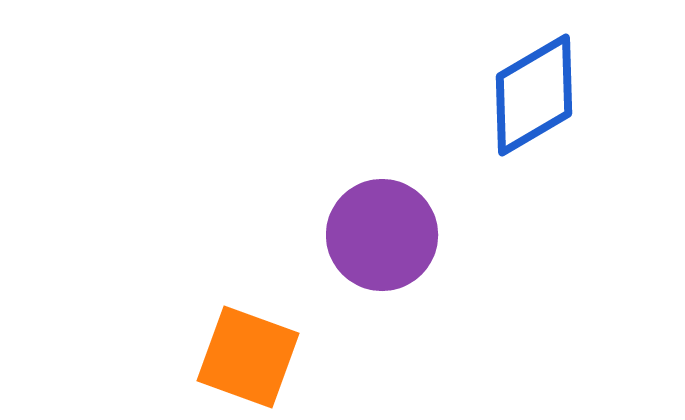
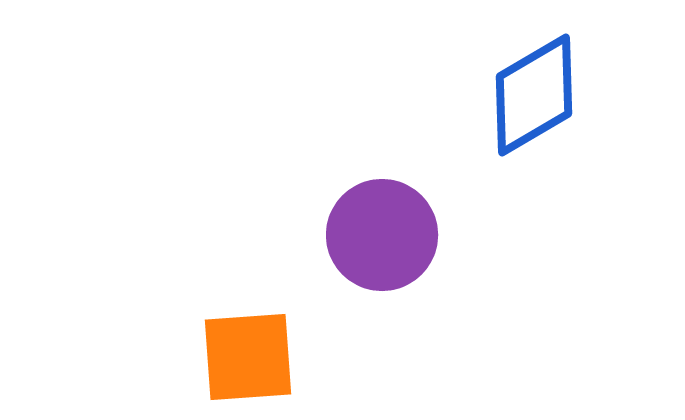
orange square: rotated 24 degrees counterclockwise
